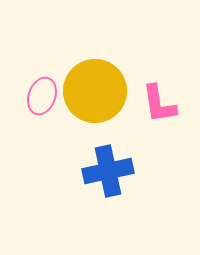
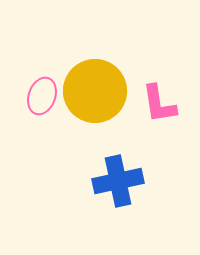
blue cross: moved 10 px right, 10 px down
